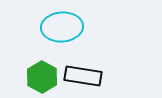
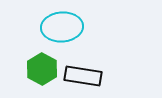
green hexagon: moved 8 px up
